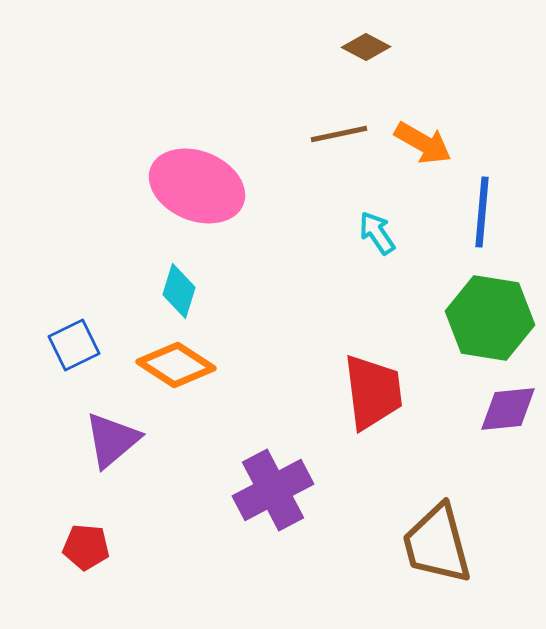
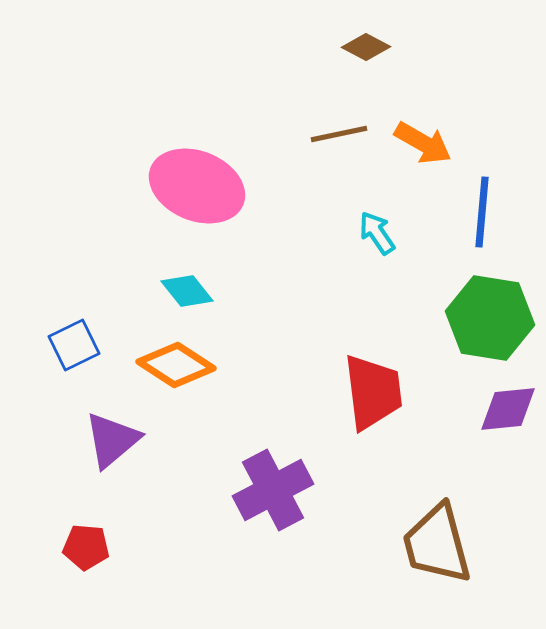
cyan diamond: moved 8 px right; rotated 56 degrees counterclockwise
